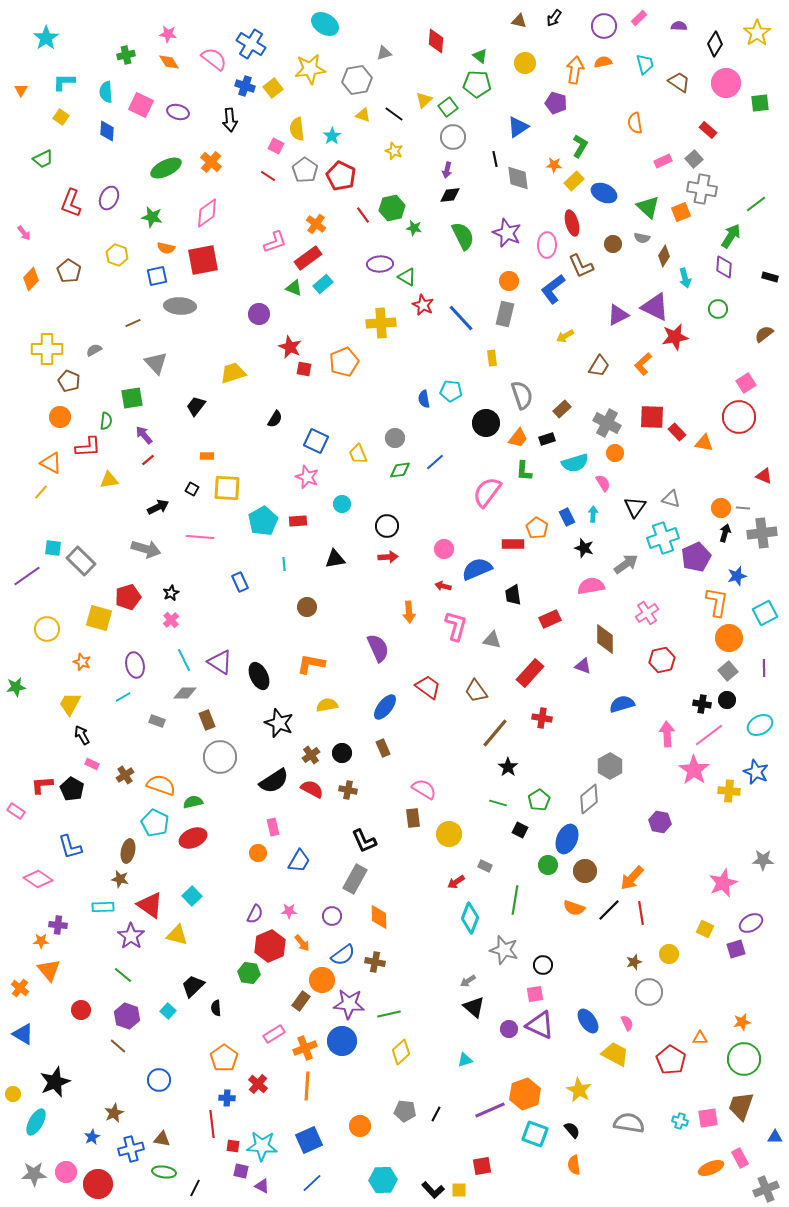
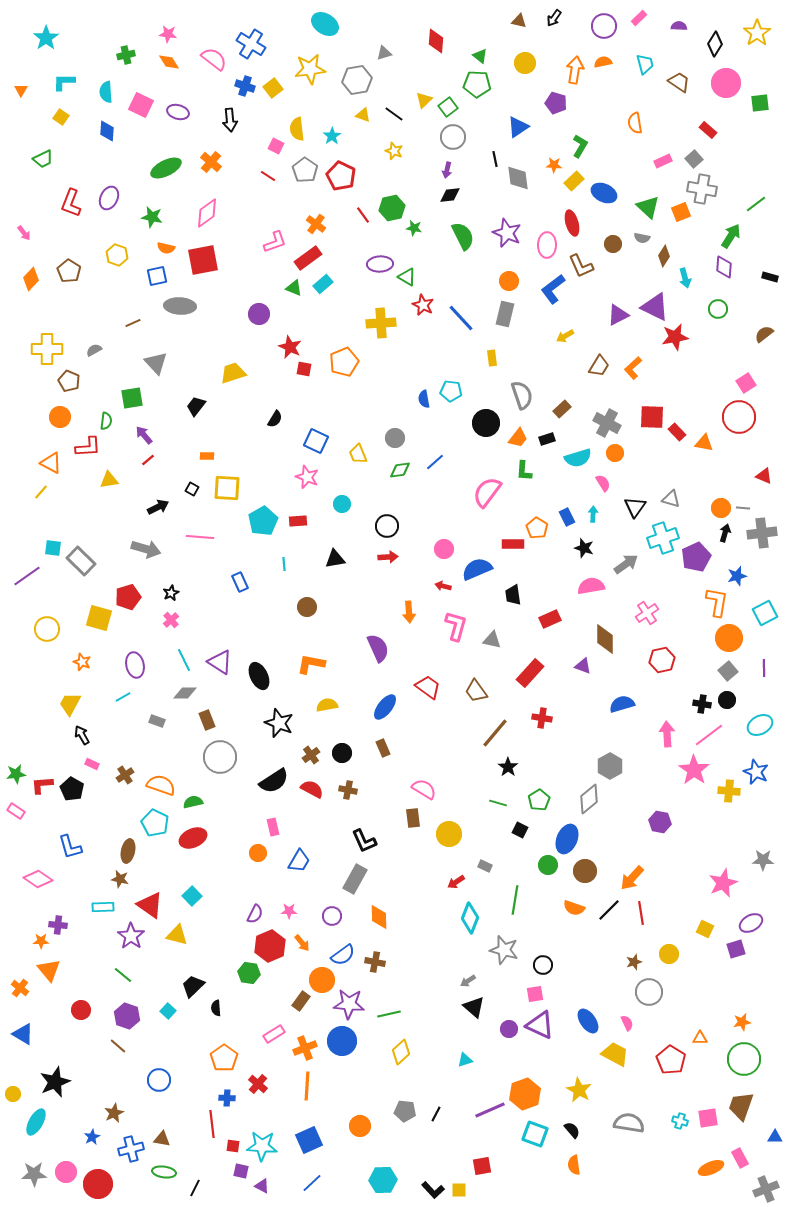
orange L-shape at (643, 364): moved 10 px left, 4 px down
cyan semicircle at (575, 463): moved 3 px right, 5 px up
green star at (16, 687): moved 87 px down
